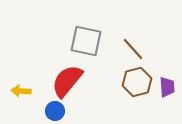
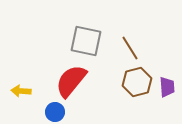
brown line: moved 3 px left, 1 px up; rotated 10 degrees clockwise
red semicircle: moved 4 px right
blue circle: moved 1 px down
